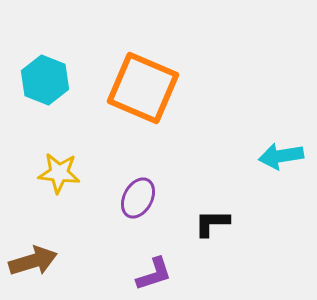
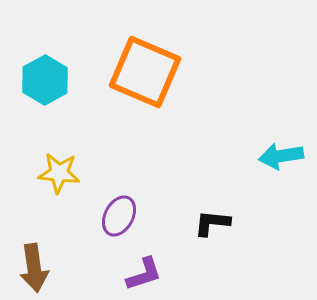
cyan hexagon: rotated 9 degrees clockwise
orange square: moved 2 px right, 16 px up
purple ellipse: moved 19 px left, 18 px down
black L-shape: rotated 6 degrees clockwise
brown arrow: moved 1 px right, 7 px down; rotated 99 degrees clockwise
purple L-shape: moved 10 px left
